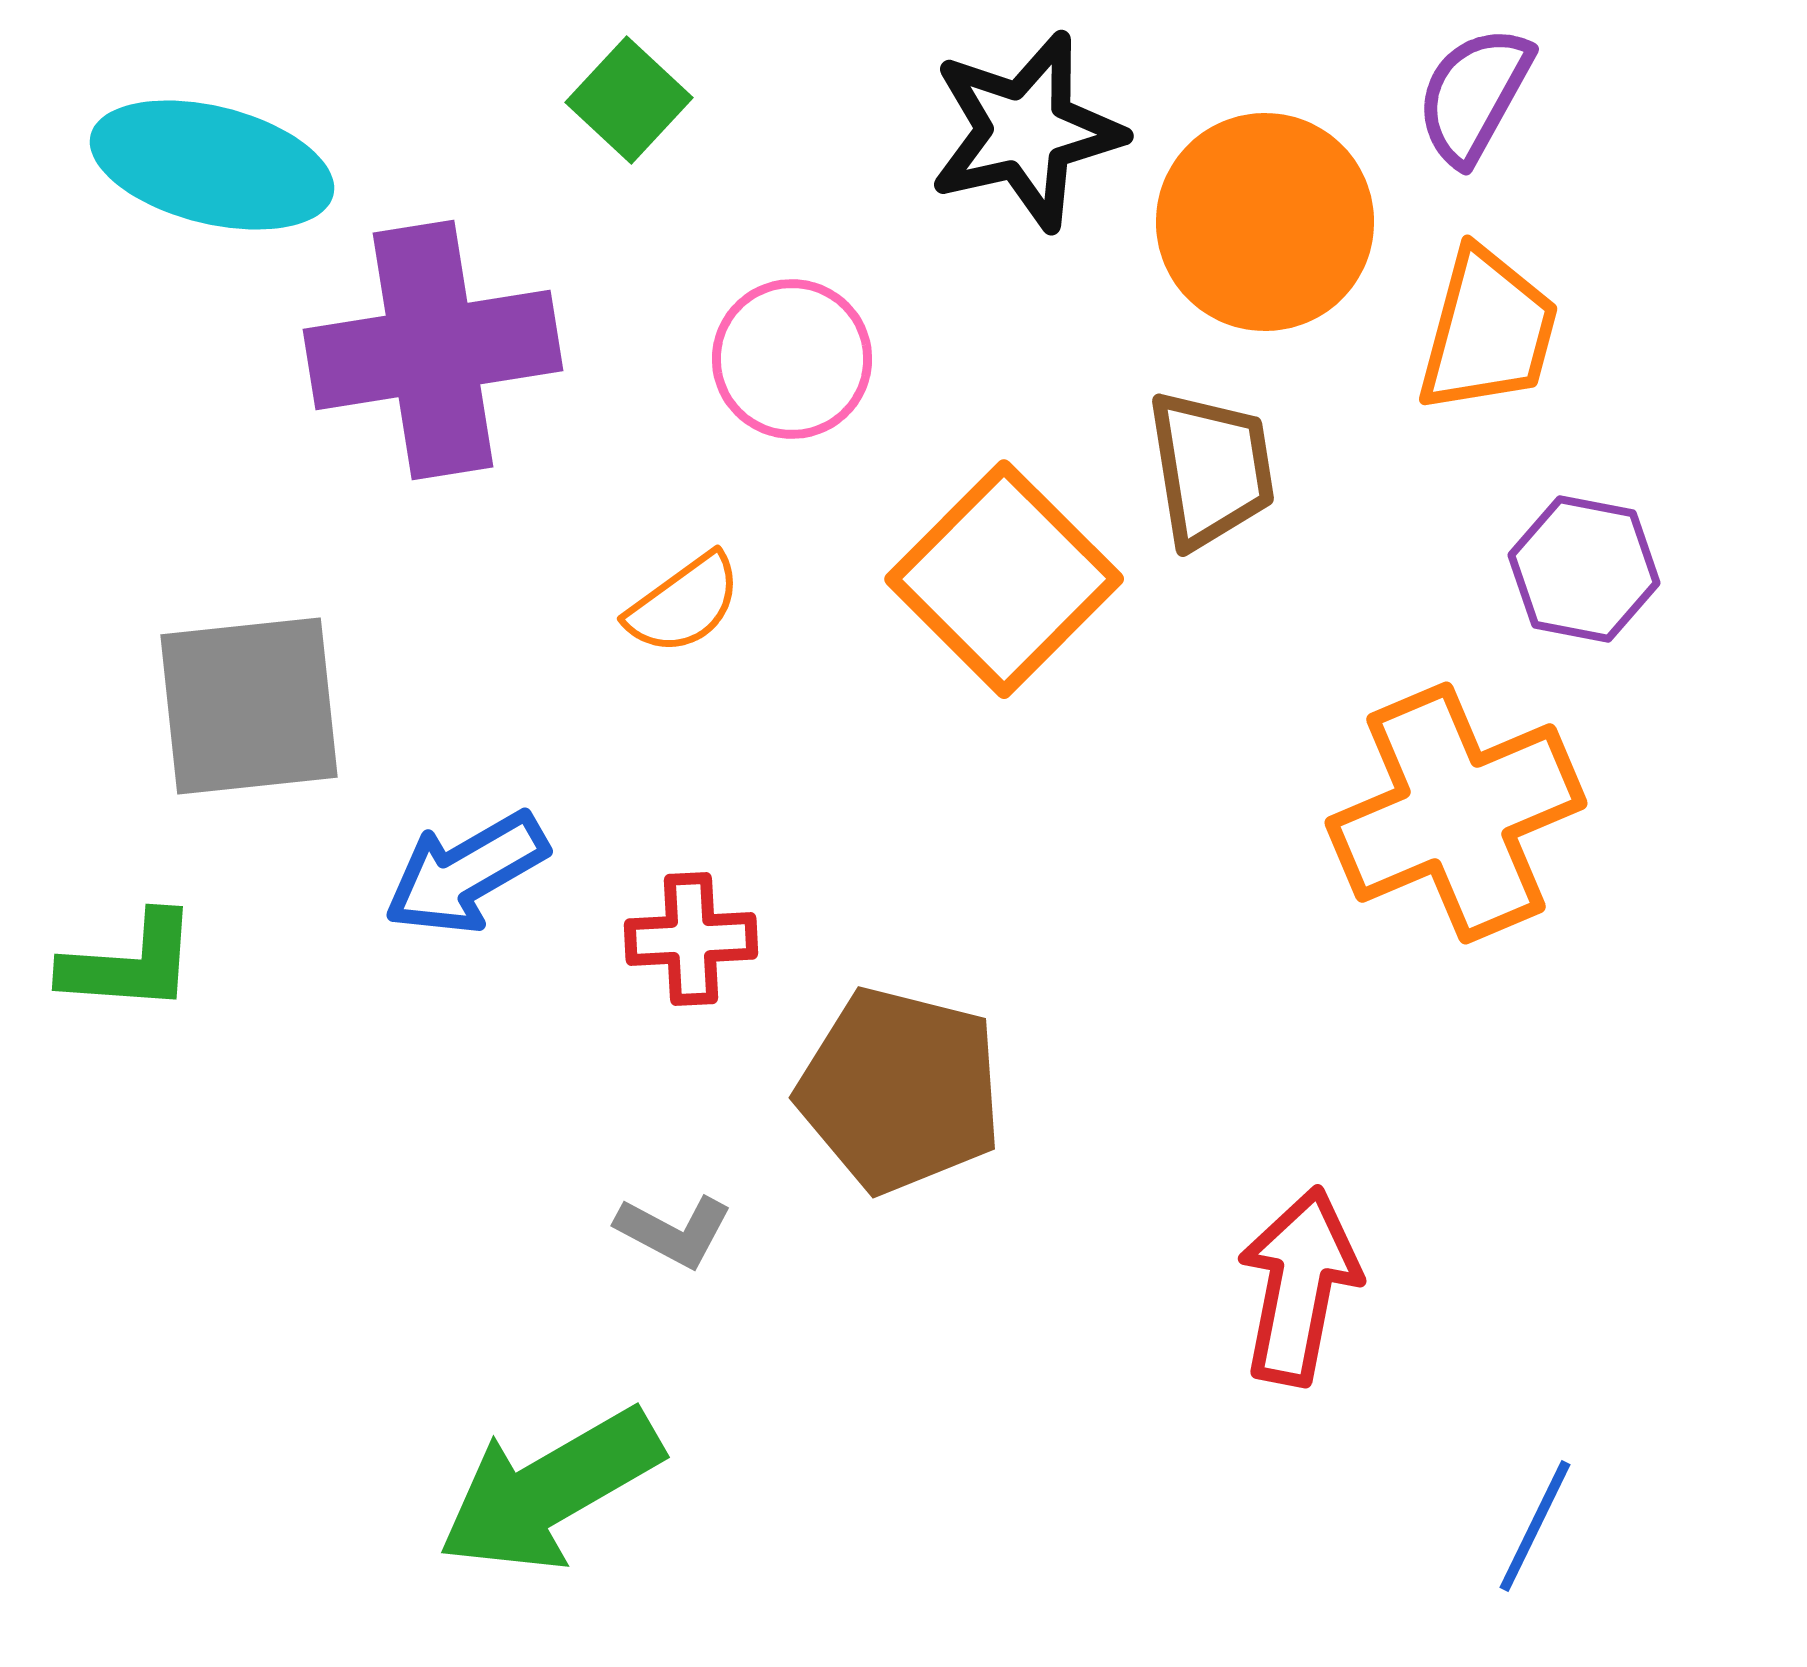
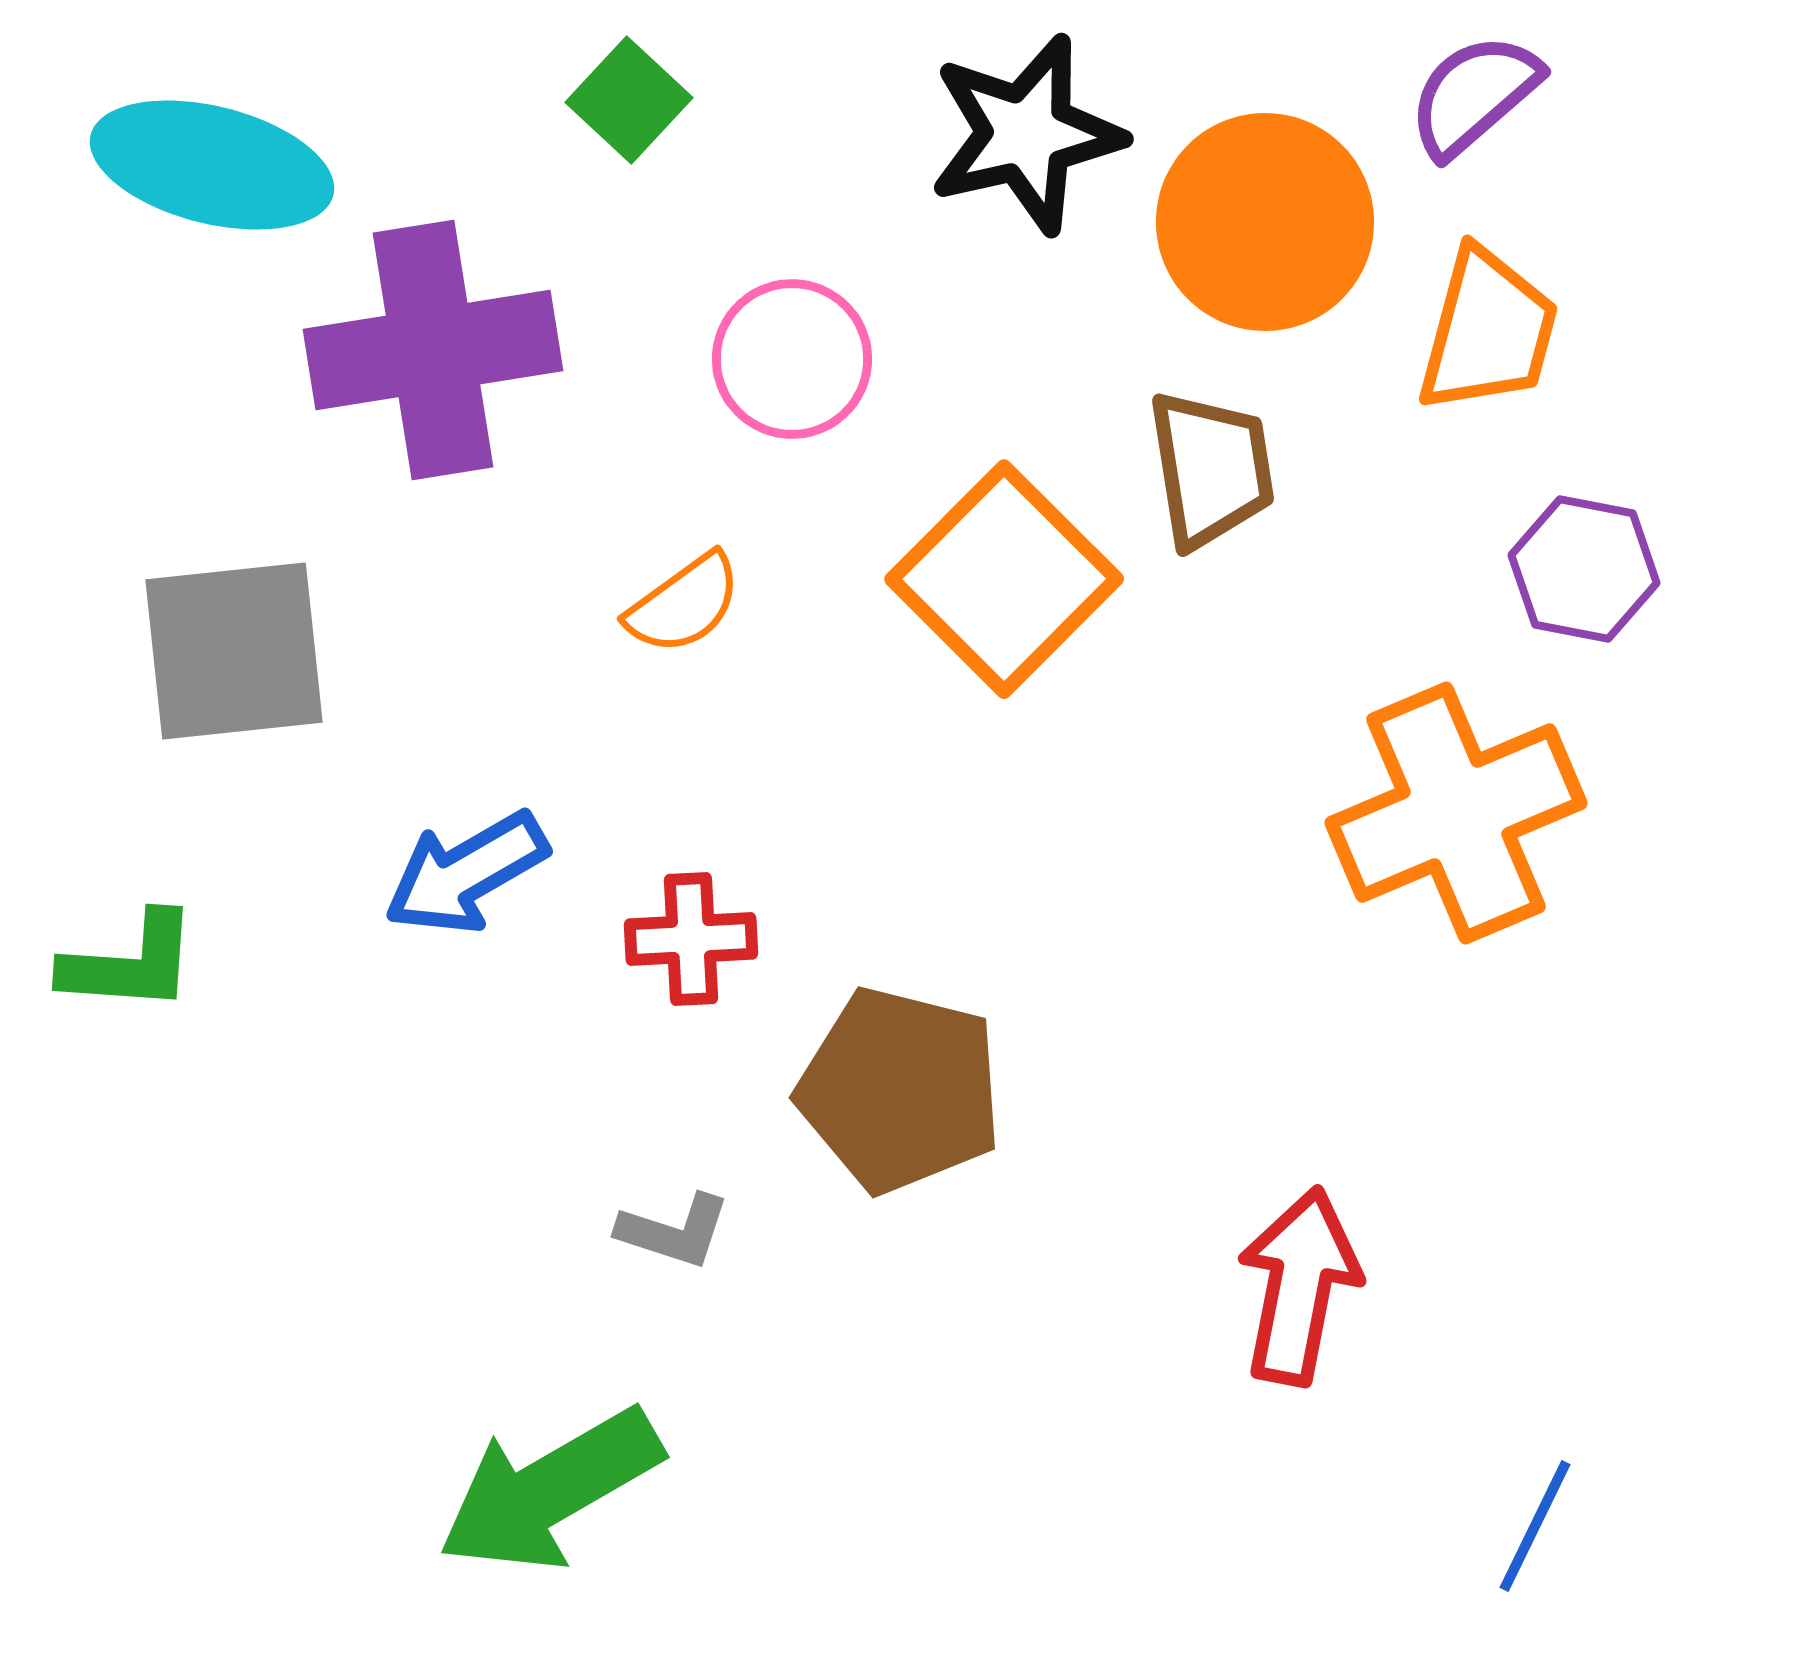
purple semicircle: rotated 20 degrees clockwise
black star: moved 3 px down
gray square: moved 15 px left, 55 px up
gray L-shape: rotated 10 degrees counterclockwise
